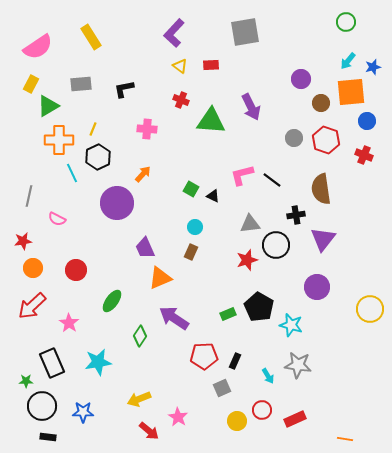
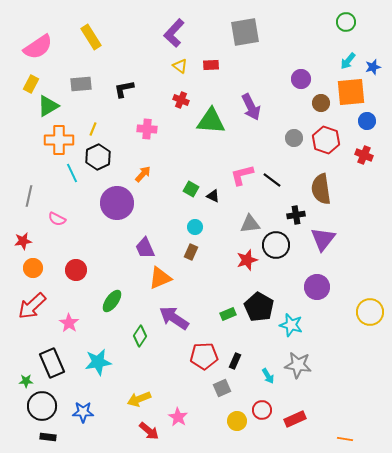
yellow circle at (370, 309): moved 3 px down
